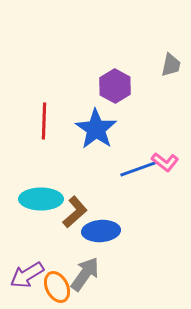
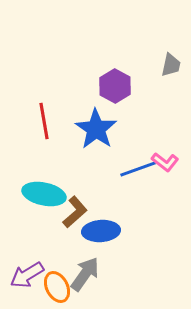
red line: rotated 12 degrees counterclockwise
cyan ellipse: moved 3 px right, 5 px up; rotated 12 degrees clockwise
